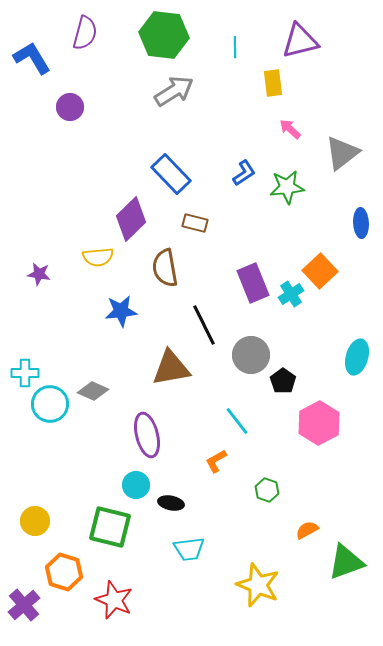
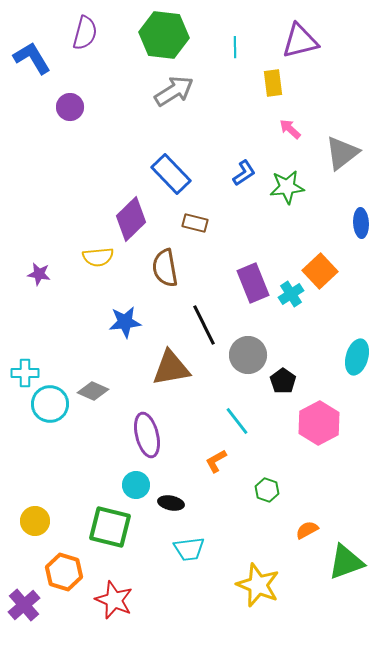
blue star at (121, 311): moved 4 px right, 11 px down
gray circle at (251, 355): moved 3 px left
